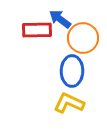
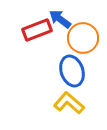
red rectangle: rotated 20 degrees counterclockwise
blue ellipse: rotated 20 degrees counterclockwise
yellow L-shape: rotated 16 degrees clockwise
